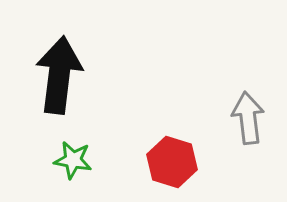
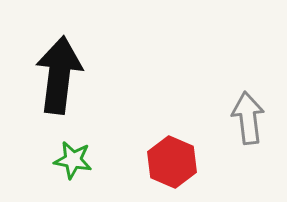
red hexagon: rotated 6 degrees clockwise
